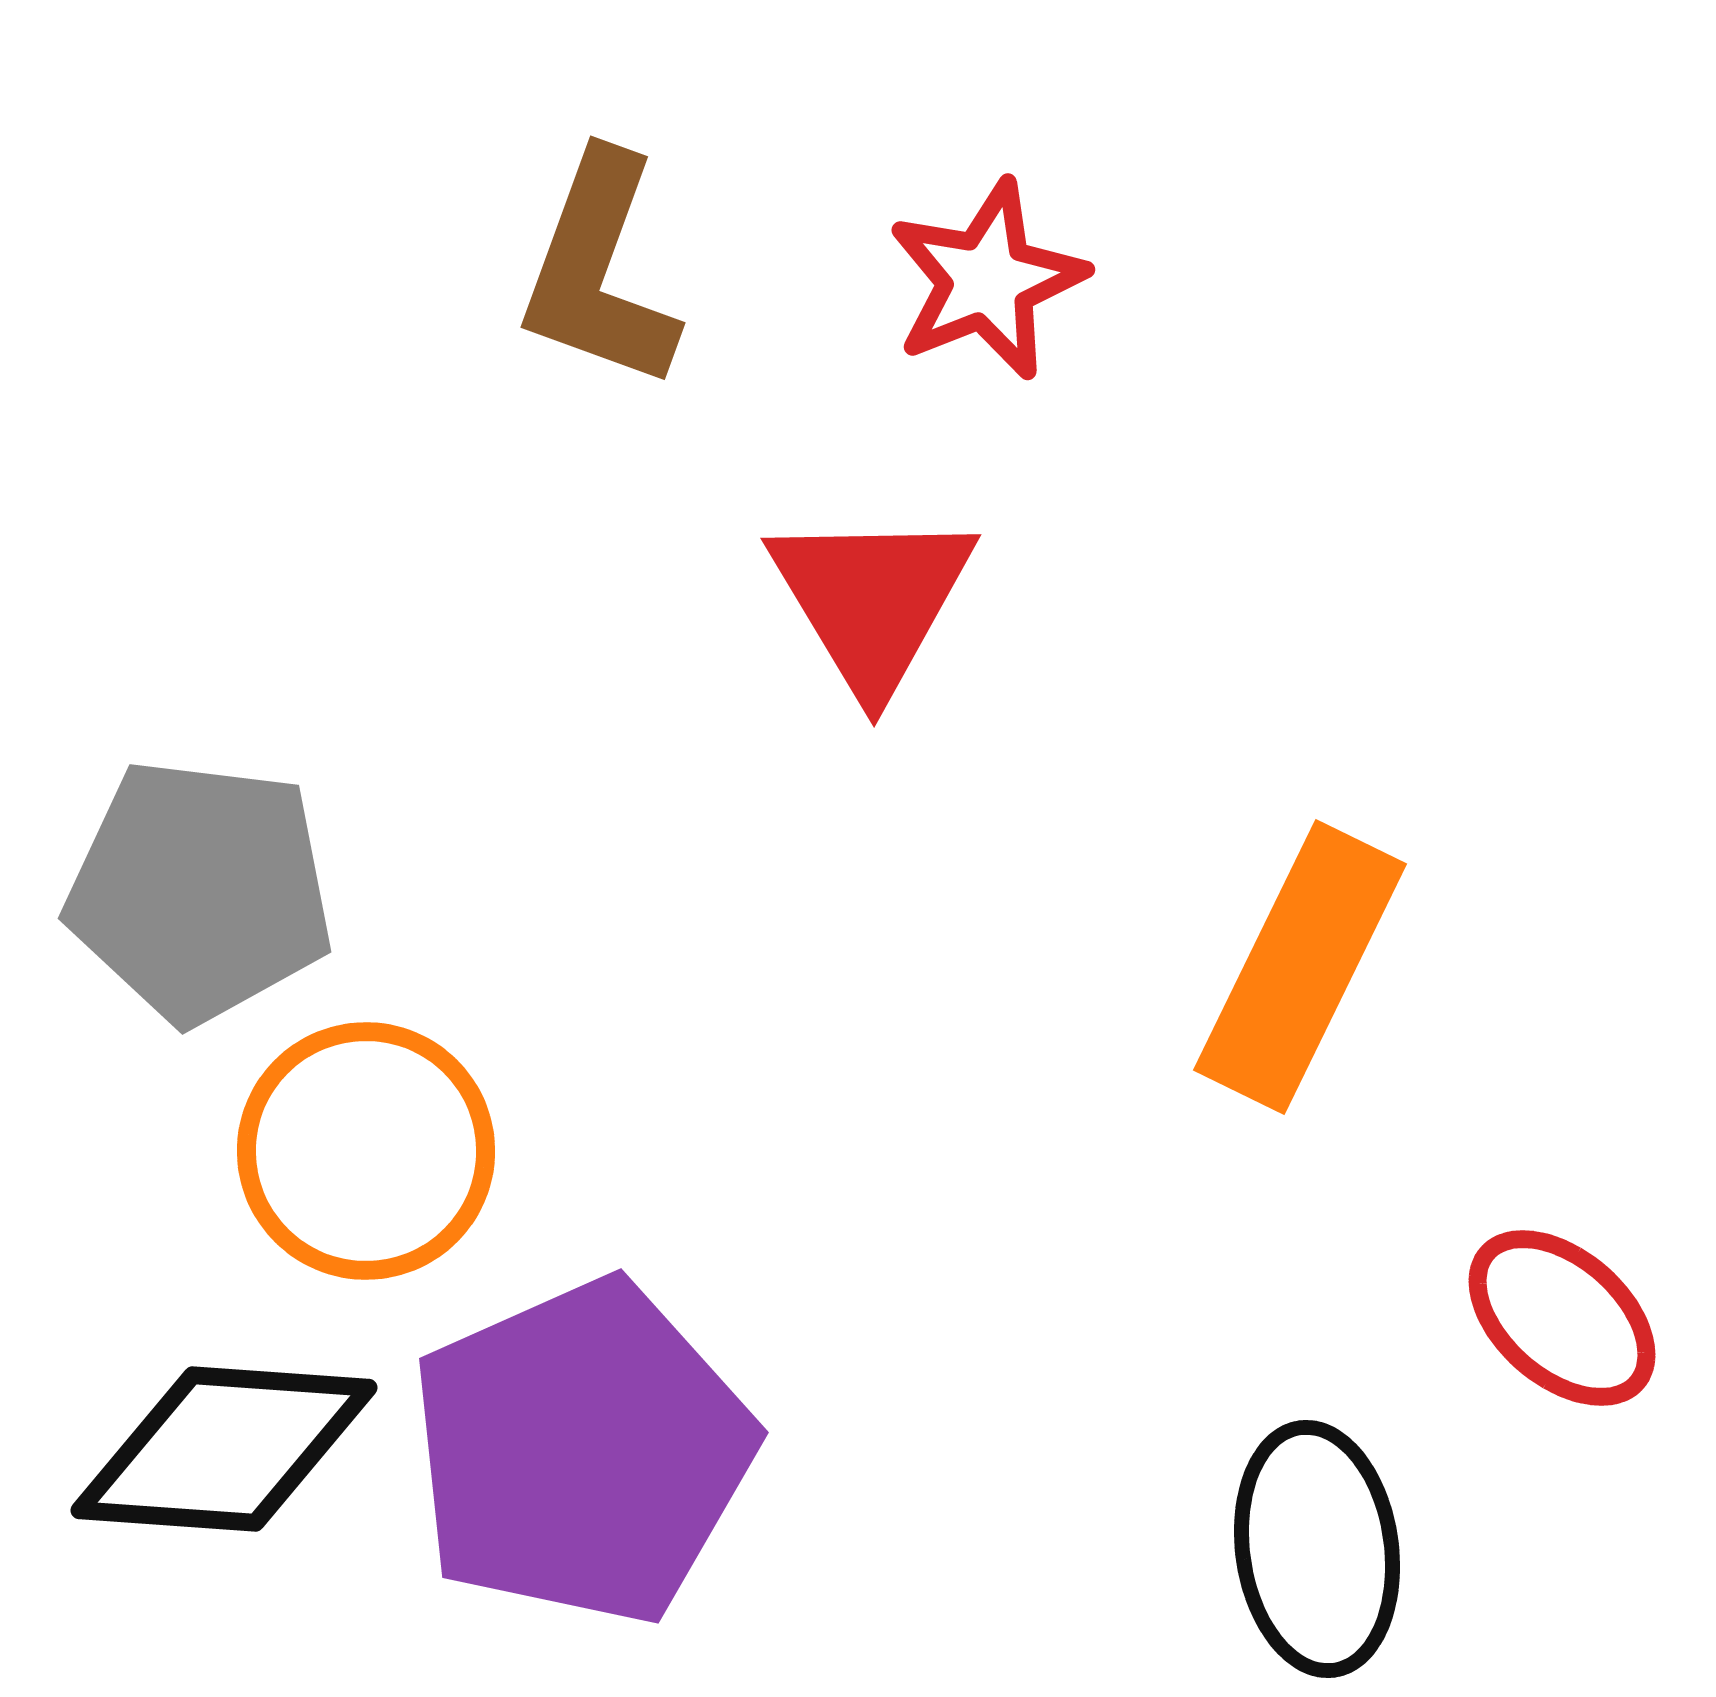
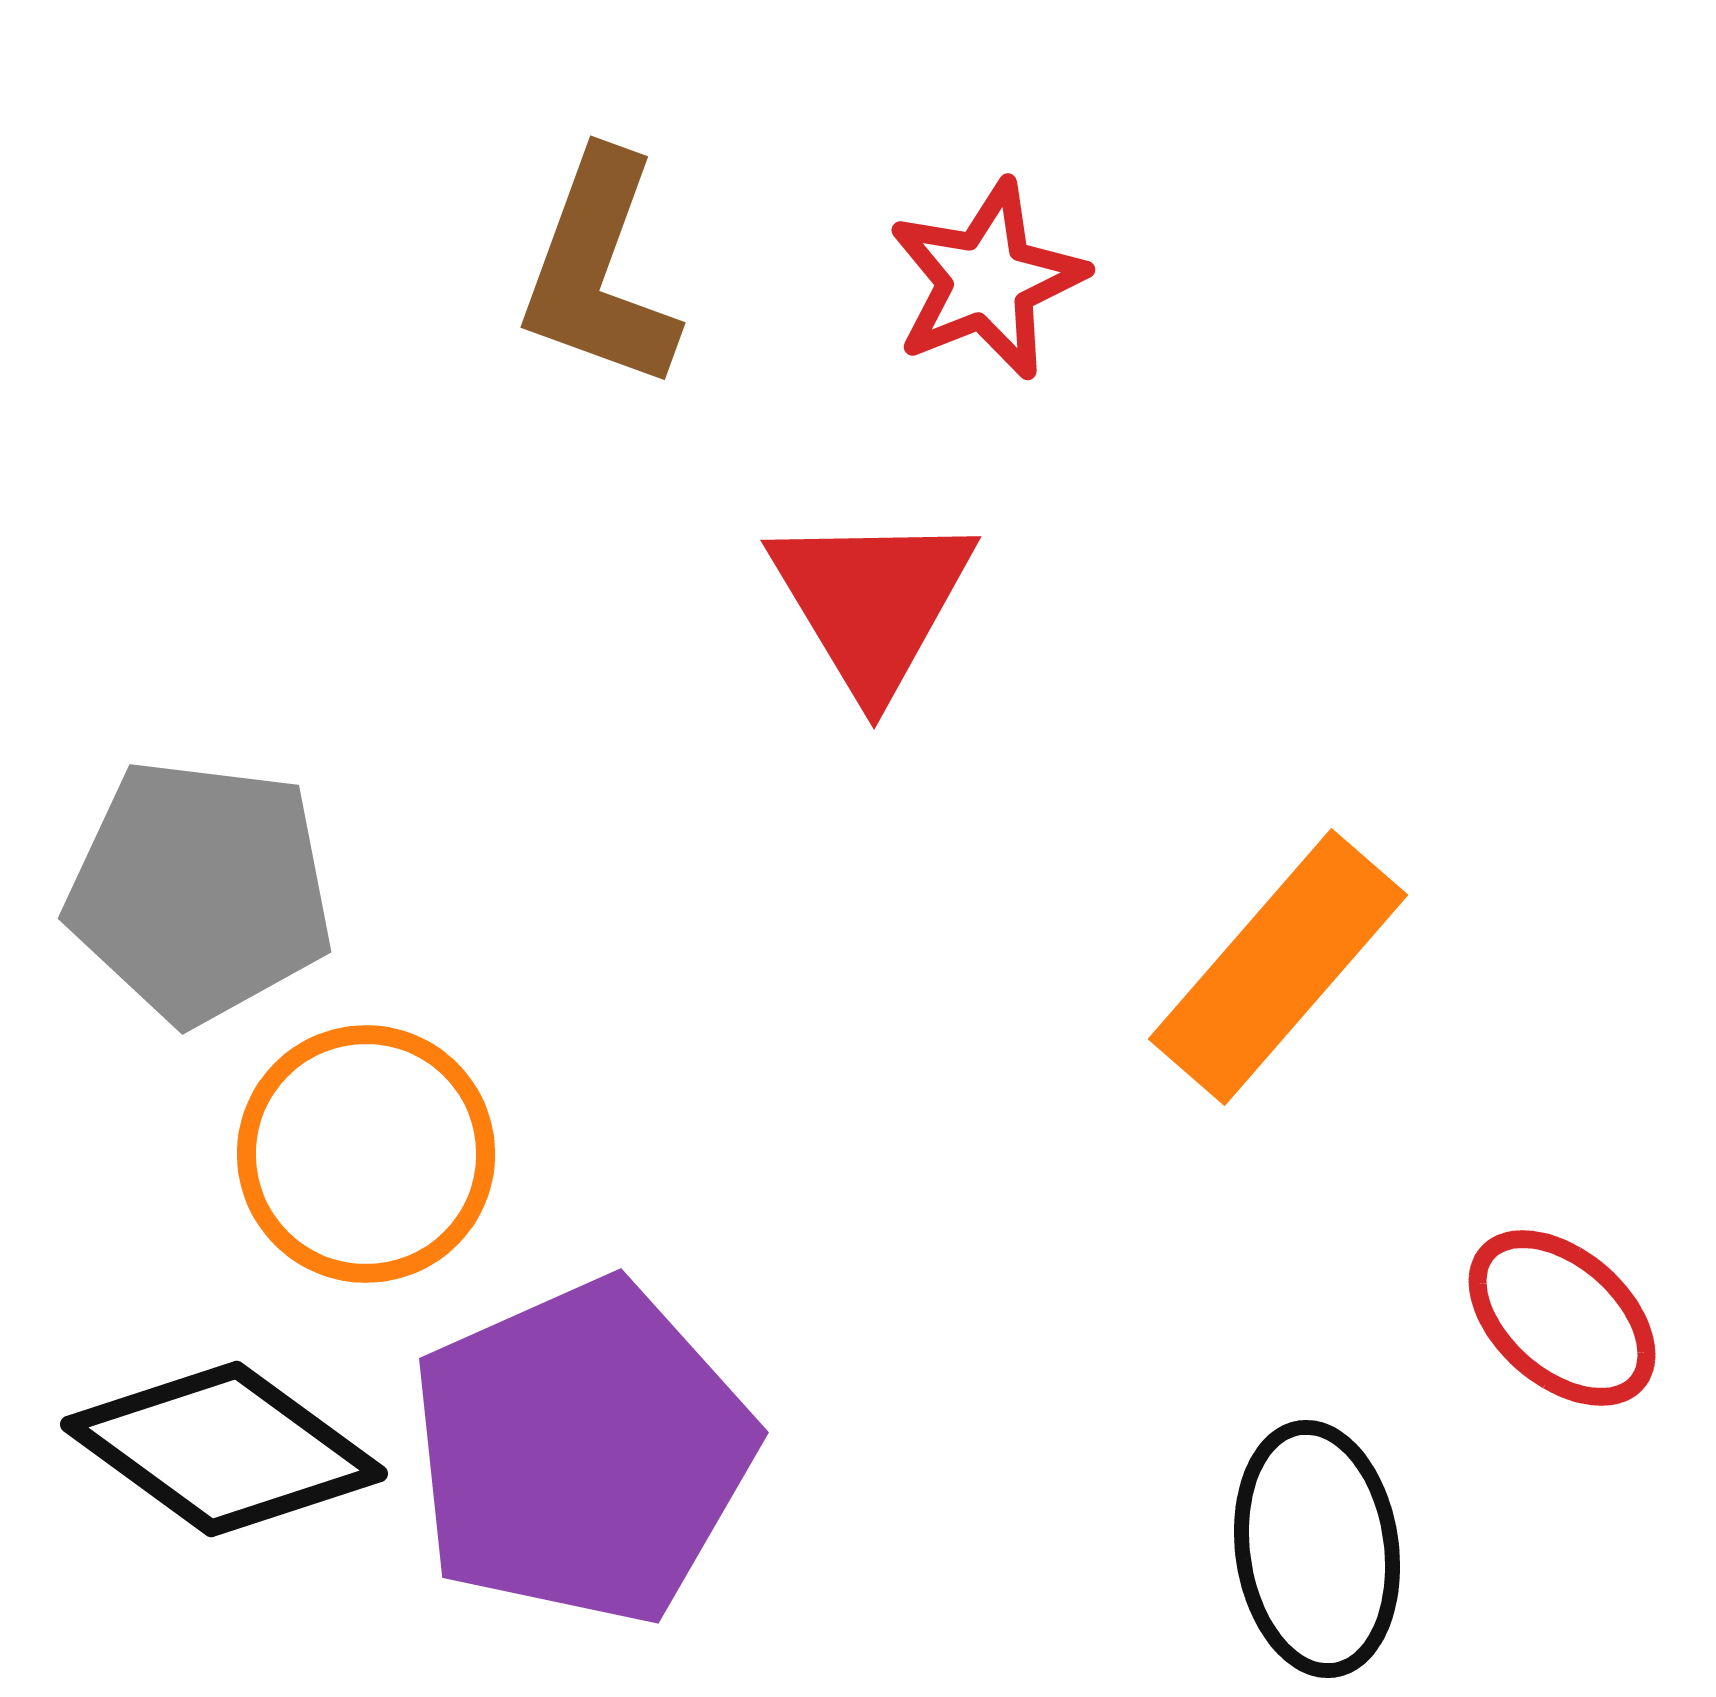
red triangle: moved 2 px down
orange rectangle: moved 22 px left; rotated 15 degrees clockwise
orange circle: moved 3 px down
black diamond: rotated 32 degrees clockwise
